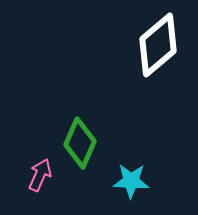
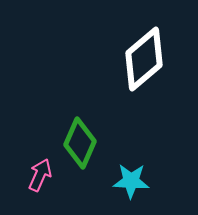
white diamond: moved 14 px left, 14 px down
